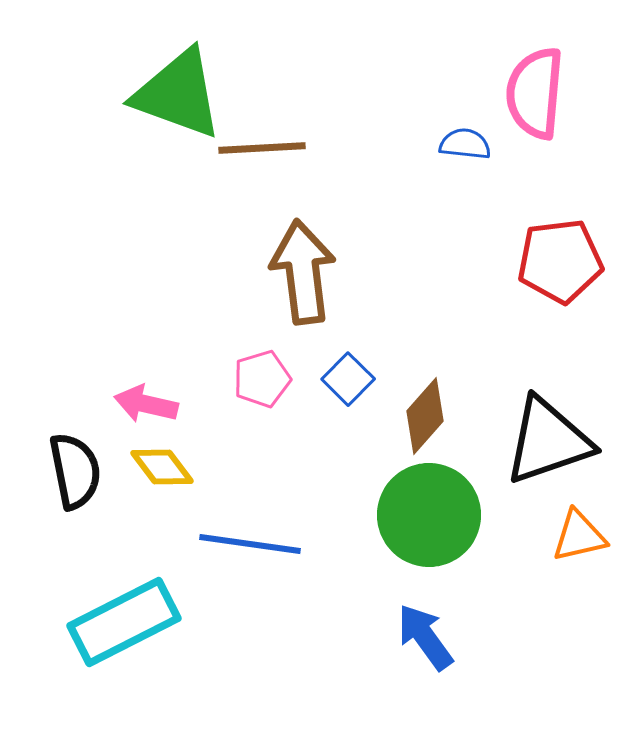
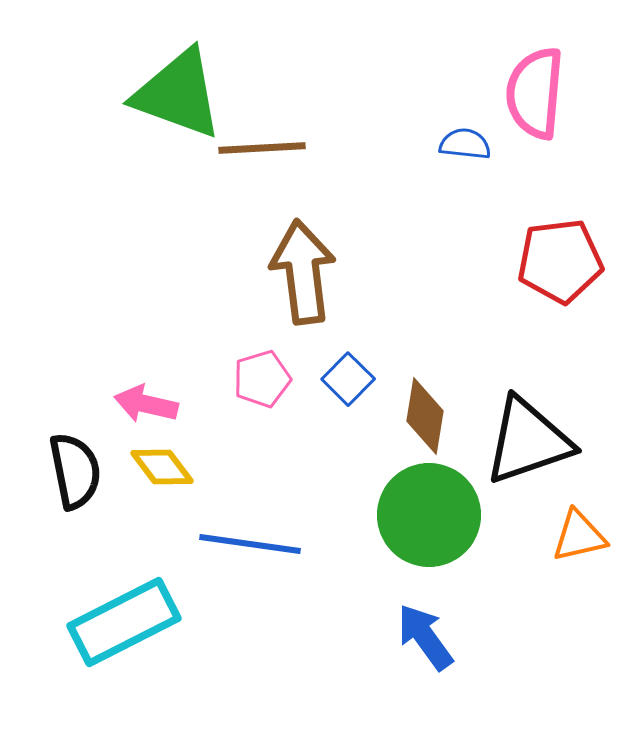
brown diamond: rotated 32 degrees counterclockwise
black triangle: moved 20 px left
